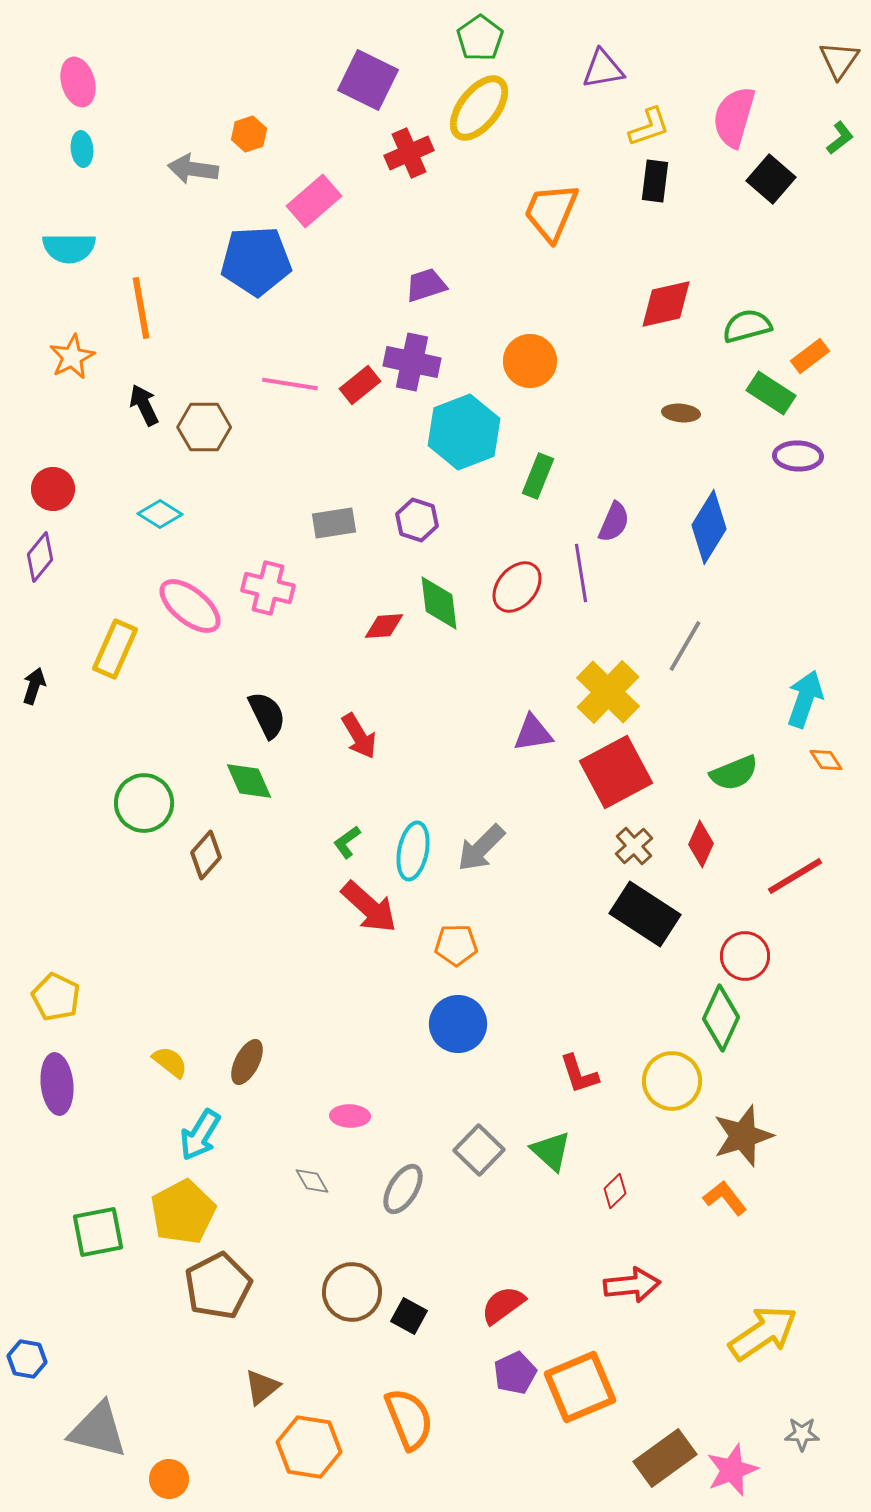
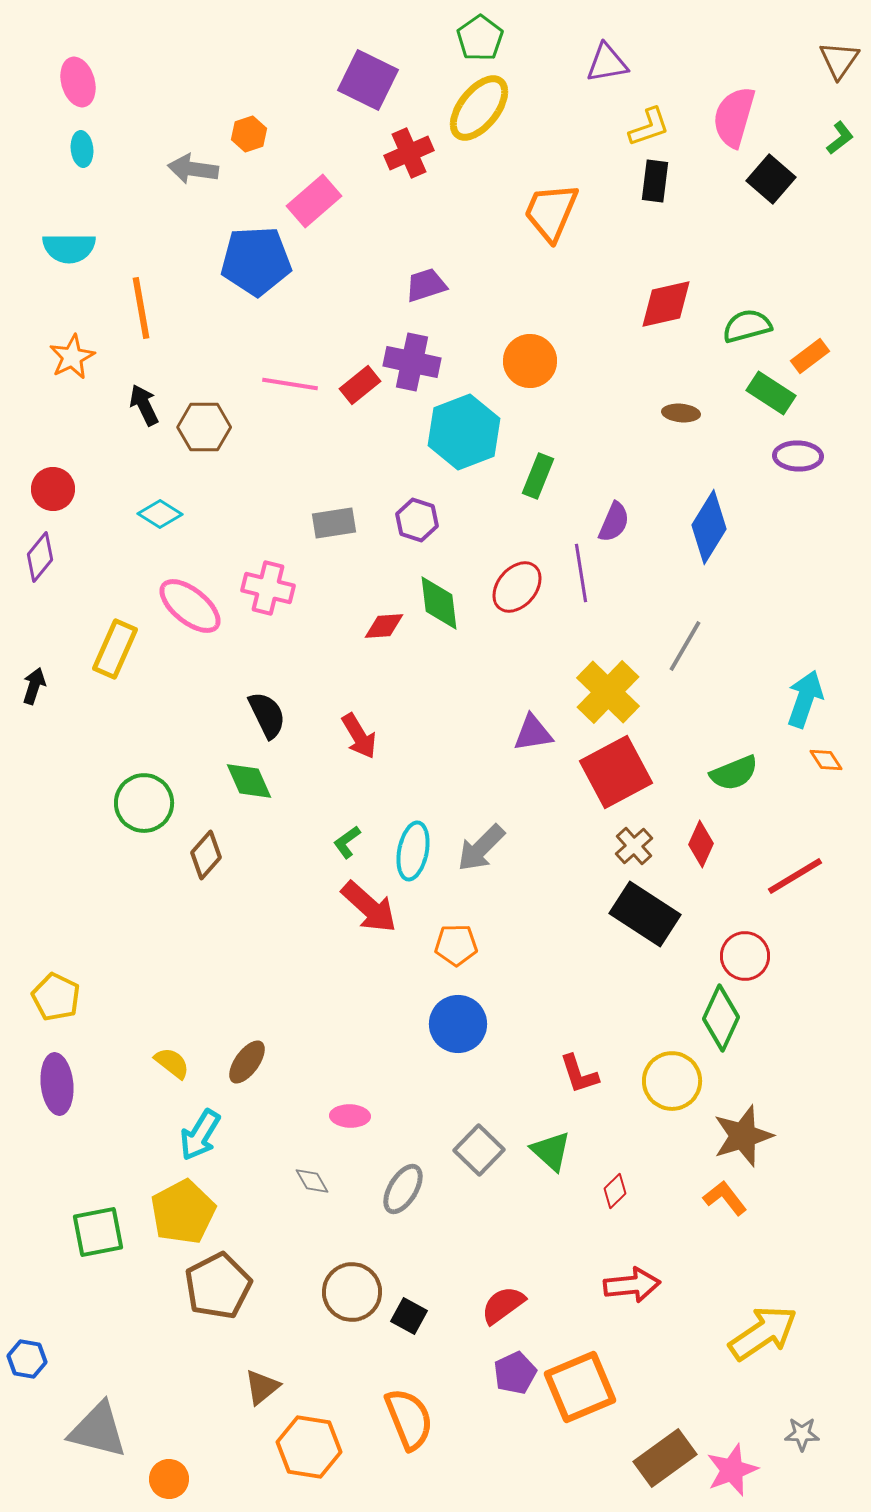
purple triangle at (603, 69): moved 4 px right, 6 px up
yellow semicircle at (170, 1062): moved 2 px right, 1 px down
brown ellipse at (247, 1062): rotated 9 degrees clockwise
